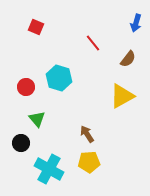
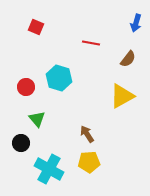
red line: moved 2 px left; rotated 42 degrees counterclockwise
